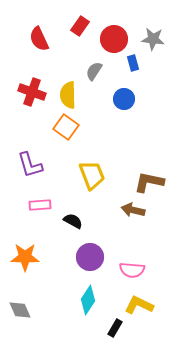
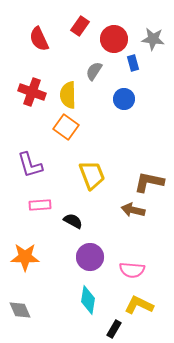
cyan diamond: rotated 24 degrees counterclockwise
black rectangle: moved 1 px left, 1 px down
